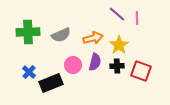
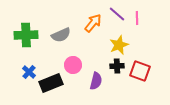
green cross: moved 2 px left, 3 px down
orange arrow: moved 15 px up; rotated 36 degrees counterclockwise
yellow star: rotated 12 degrees clockwise
purple semicircle: moved 1 px right, 19 px down
red square: moved 1 px left
